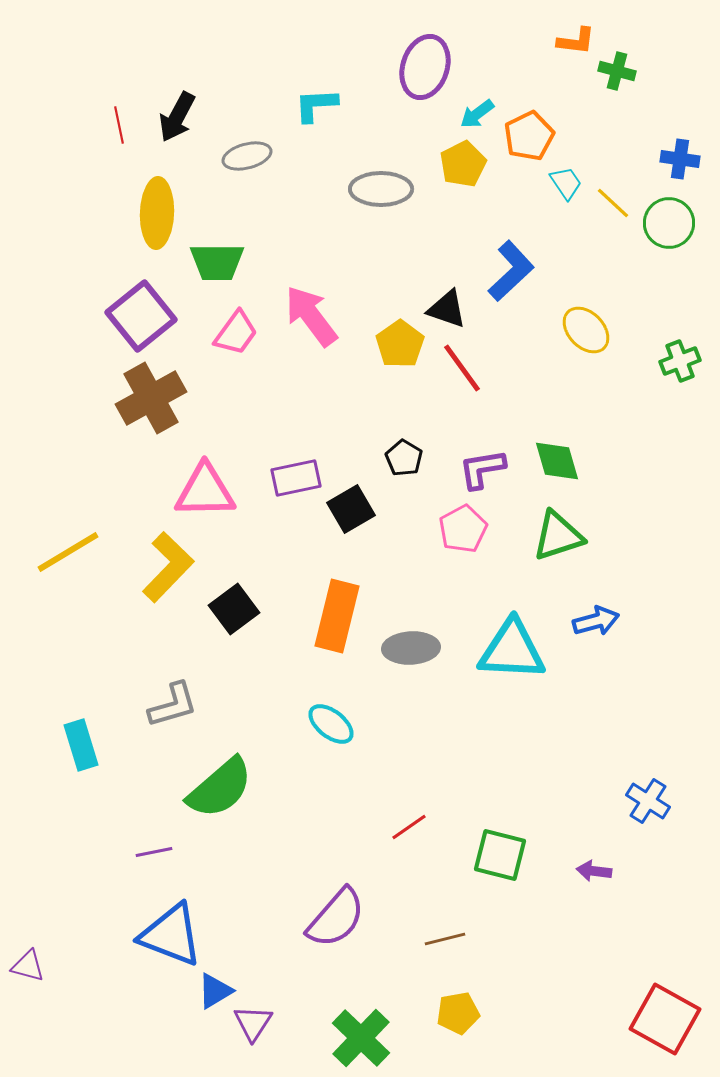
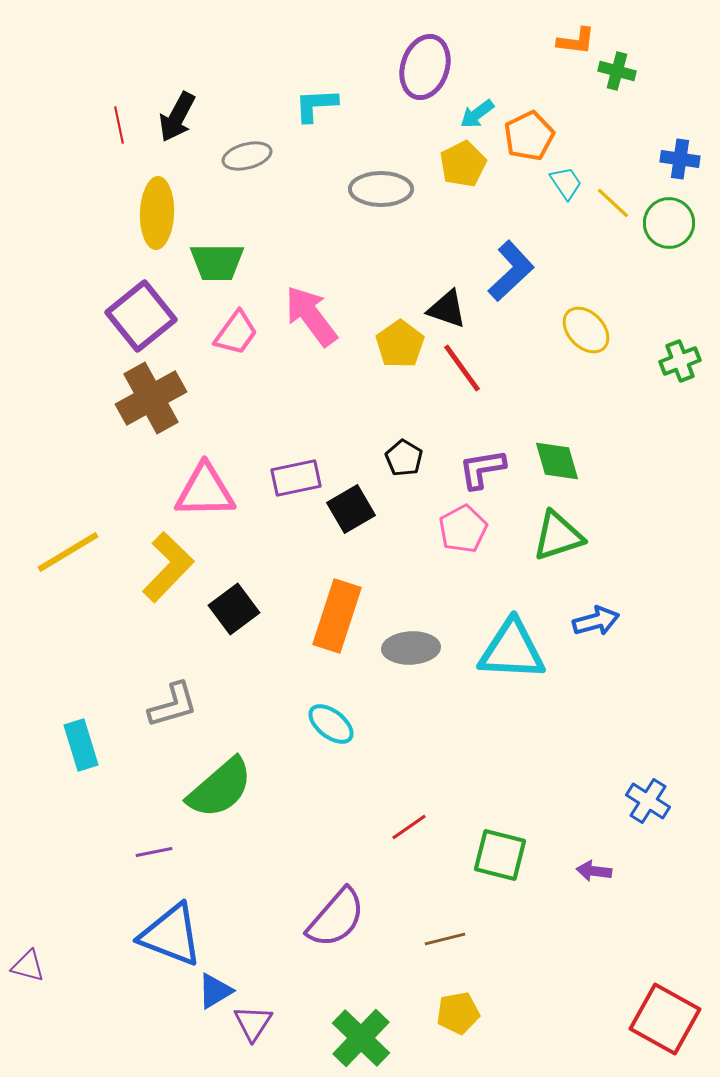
orange rectangle at (337, 616): rotated 4 degrees clockwise
